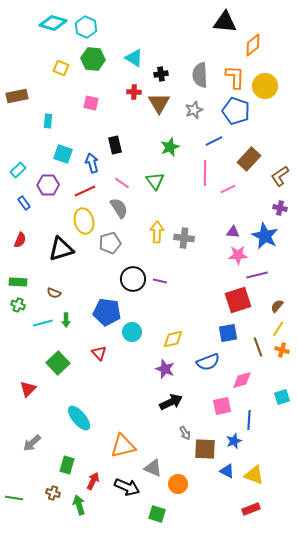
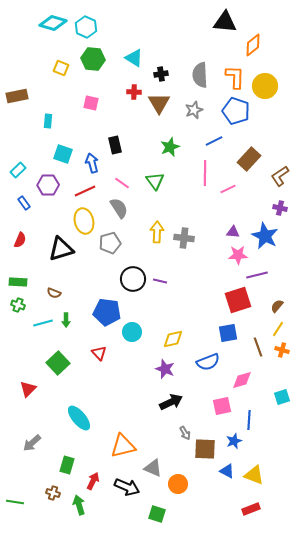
green line at (14, 498): moved 1 px right, 4 px down
